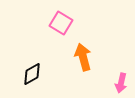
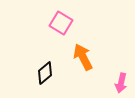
orange arrow: rotated 12 degrees counterclockwise
black diamond: moved 13 px right, 1 px up; rotated 10 degrees counterclockwise
